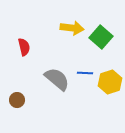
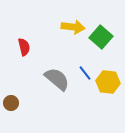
yellow arrow: moved 1 px right, 1 px up
blue line: rotated 49 degrees clockwise
yellow hexagon: moved 2 px left; rotated 25 degrees clockwise
brown circle: moved 6 px left, 3 px down
